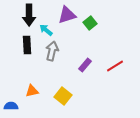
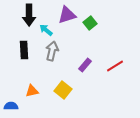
black rectangle: moved 3 px left, 5 px down
yellow square: moved 6 px up
